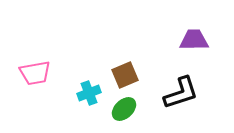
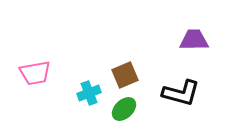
black L-shape: rotated 33 degrees clockwise
